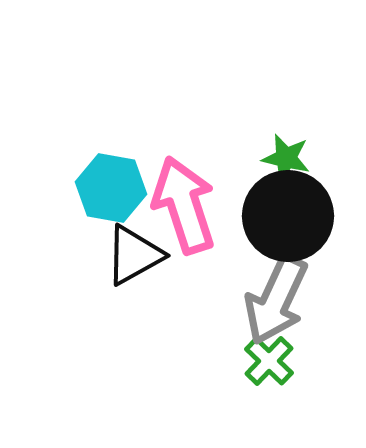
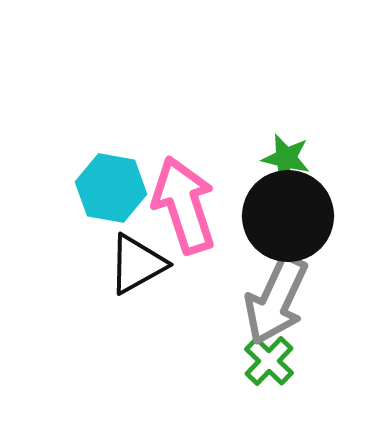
black triangle: moved 3 px right, 9 px down
